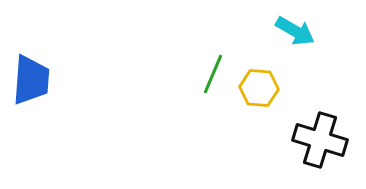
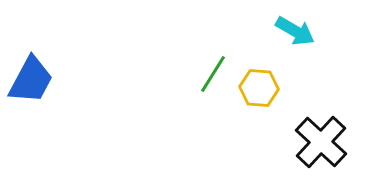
green line: rotated 9 degrees clockwise
blue trapezoid: rotated 24 degrees clockwise
black cross: moved 1 px right, 2 px down; rotated 26 degrees clockwise
